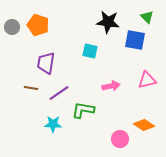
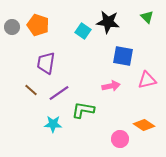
blue square: moved 12 px left, 16 px down
cyan square: moved 7 px left, 20 px up; rotated 21 degrees clockwise
brown line: moved 2 px down; rotated 32 degrees clockwise
